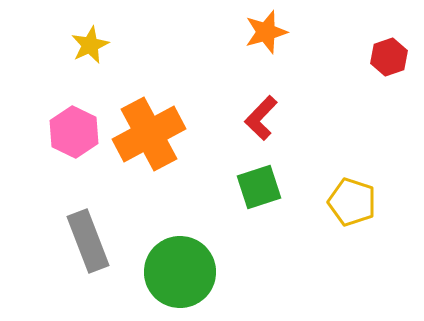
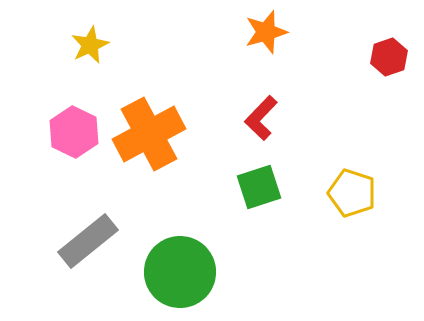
yellow pentagon: moved 9 px up
gray rectangle: rotated 72 degrees clockwise
